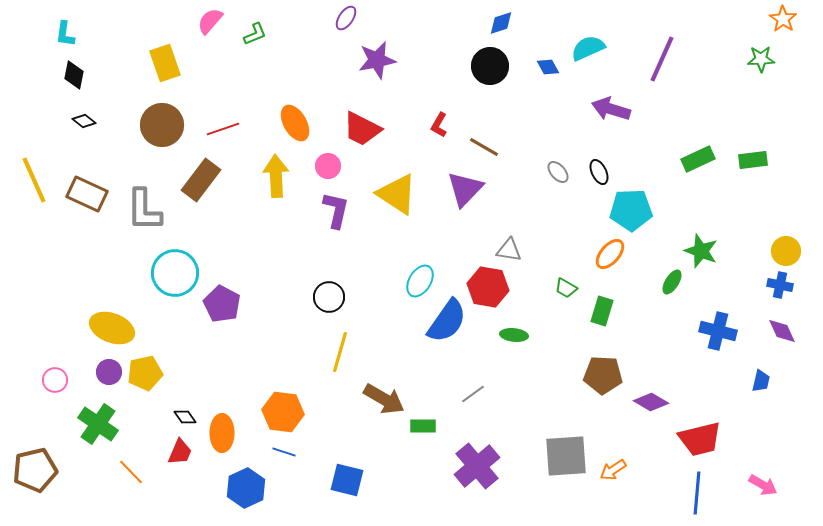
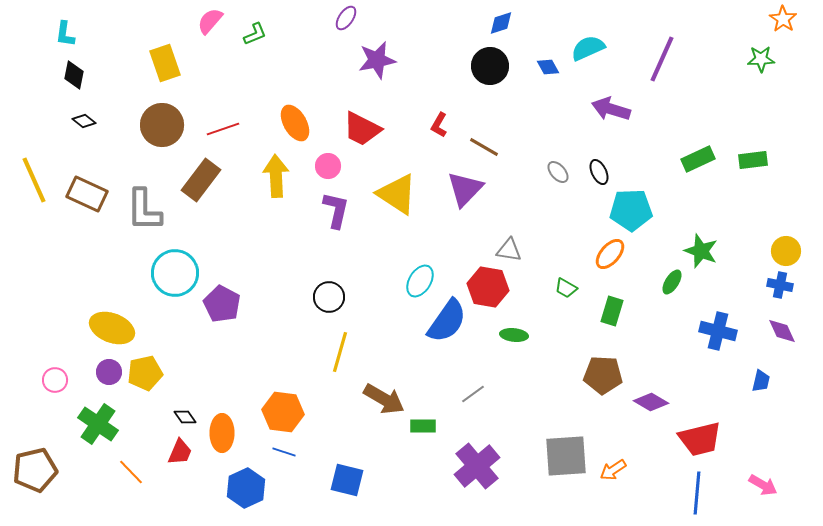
green rectangle at (602, 311): moved 10 px right
